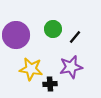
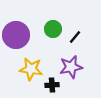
black cross: moved 2 px right, 1 px down
